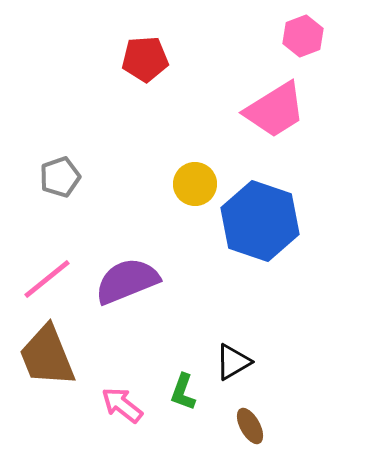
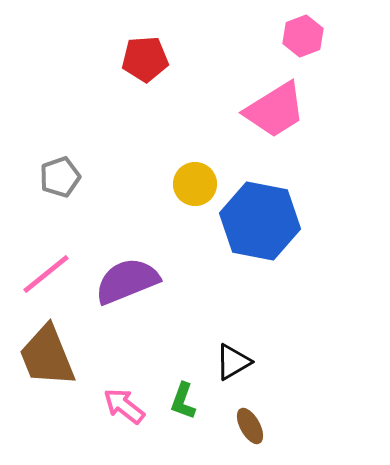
blue hexagon: rotated 8 degrees counterclockwise
pink line: moved 1 px left, 5 px up
green L-shape: moved 9 px down
pink arrow: moved 2 px right, 1 px down
